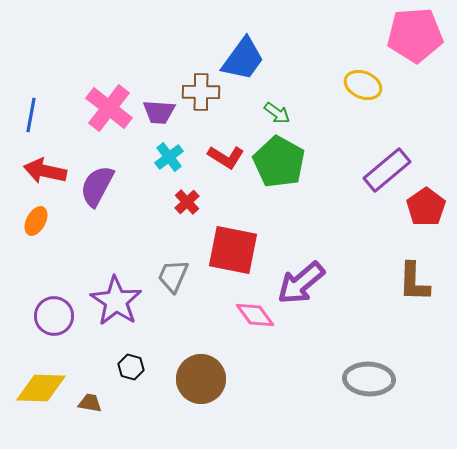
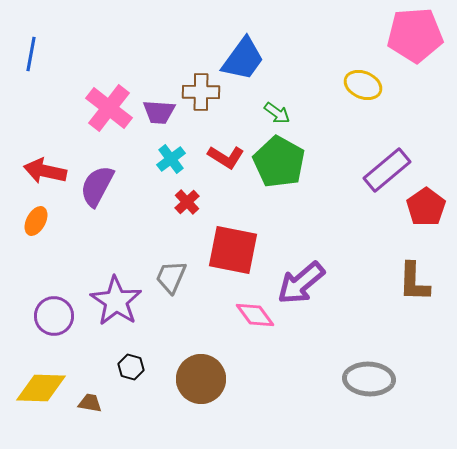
blue line: moved 61 px up
cyan cross: moved 2 px right, 2 px down
gray trapezoid: moved 2 px left, 1 px down
